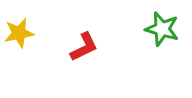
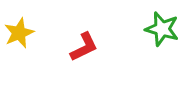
yellow star: rotated 12 degrees counterclockwise
